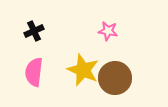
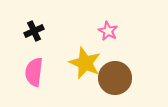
pink star: rotated 18 degrees clockwise
yellow star: moved 2 px right, 7 px up
